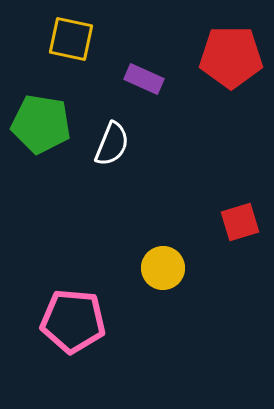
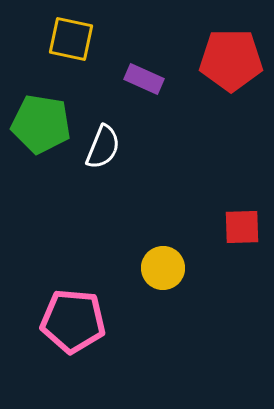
red pentagon: moved 3 px down
white semicircle: moved 9 px left, 3 px down
red square: moved 2 px right, 5 px down; rotated 15 degrees clockwise
